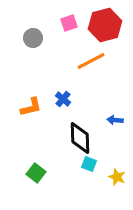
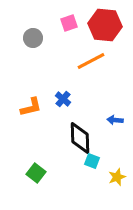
red hexagon: rotated 20 degrees clockwise
cyan square: moved 3 px right, 3 px up
yellow star: rotated 30 degrees clockwise
